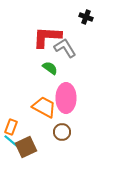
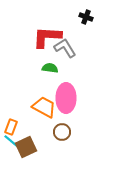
green semicircle: rotated 28 degrees counterclockwise
